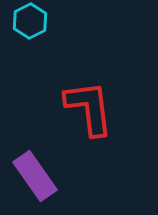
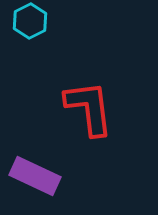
purple rectangle: rotated 30 degrees counterclockwise
